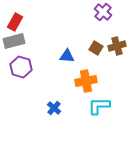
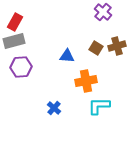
purple hexagon: rotated 20 degrees counterclockwise
